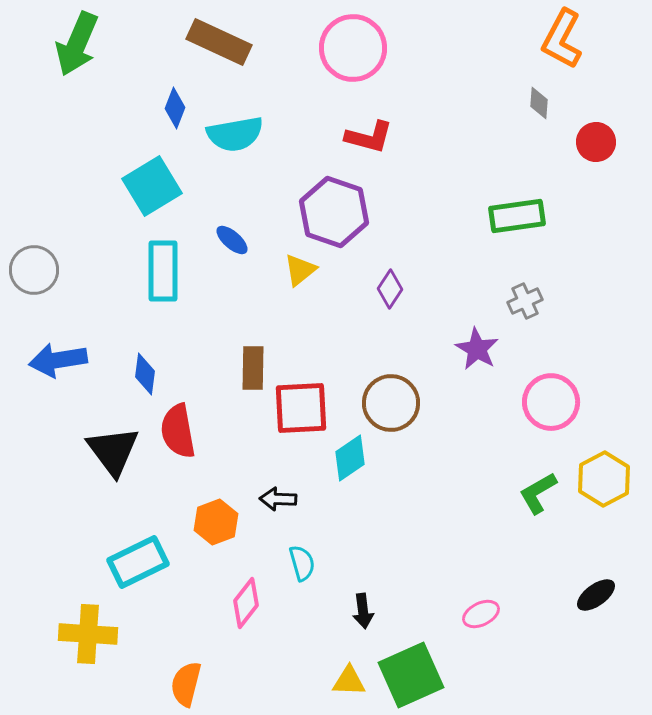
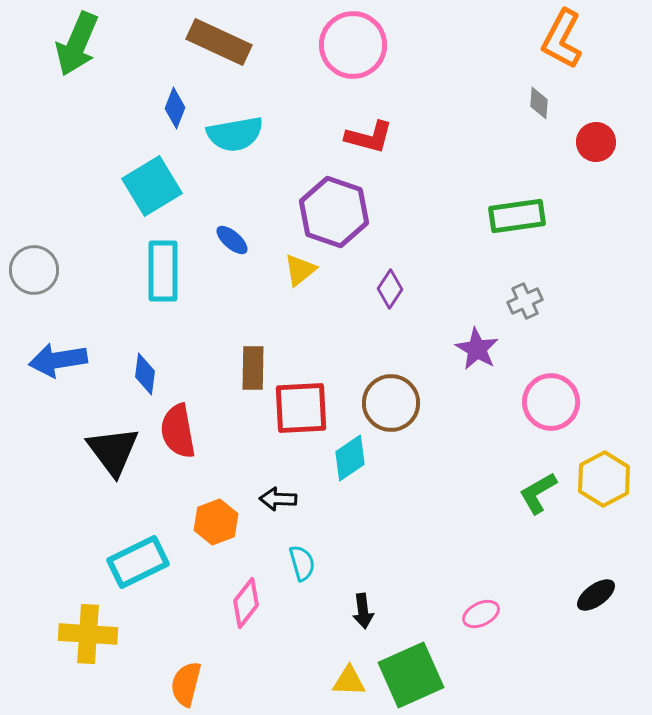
pink circle at (353, 48): moved 3 px up
